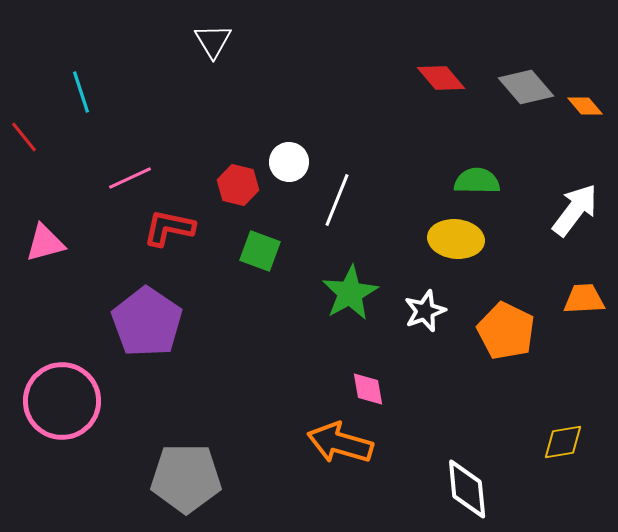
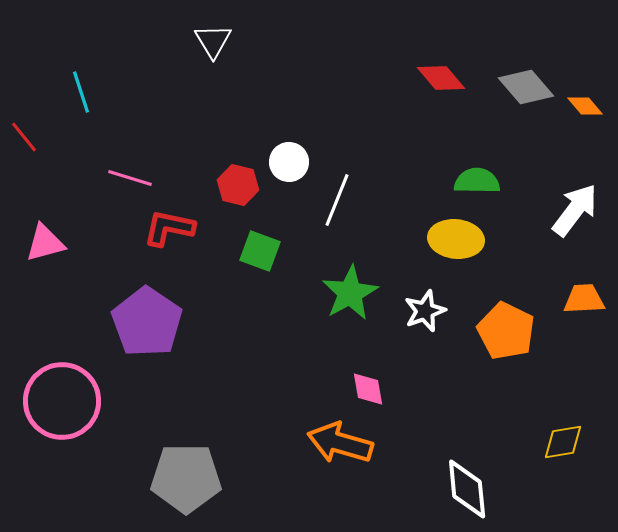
pink line: rotated 42 degrees clockwise
